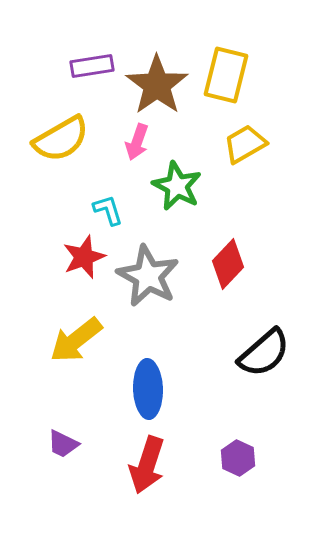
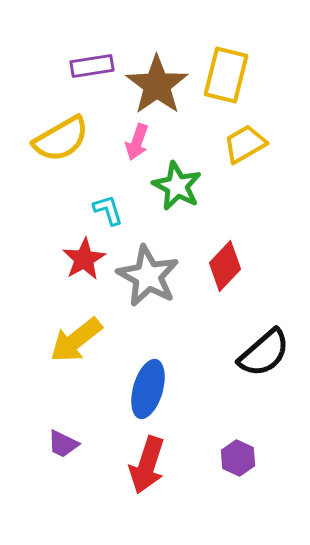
red star: moved 2 px down; rotated 9 degrees counterclockwise
red diamond: moved 3 px left, 2 px down
blue ellipse: rotated 18 degrees clockwise
